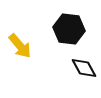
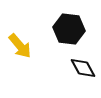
black diamond: moved 1 px left
